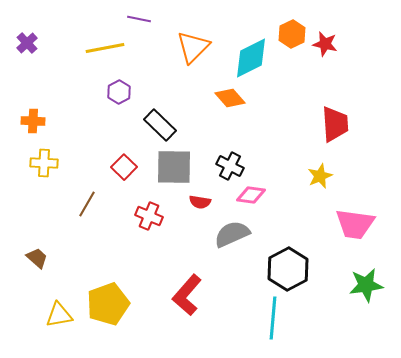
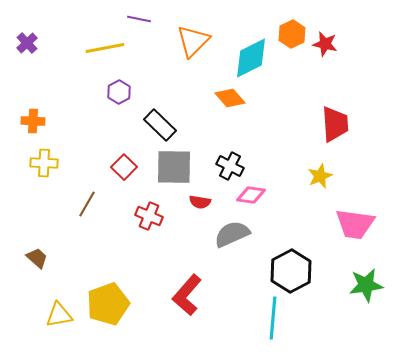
orange triangle: moved 6 px up
black hexagon: moved 3 px right, 2 px down
